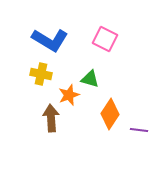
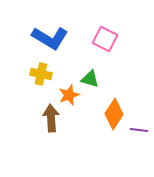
blue L-shape: moved 2 px up
orange diamond: moved 4 px right
